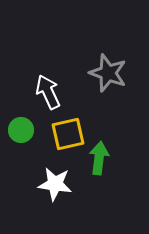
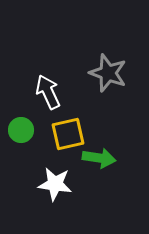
green arrow: rotated 92 degrees clockwise
